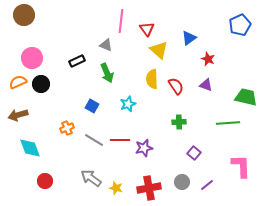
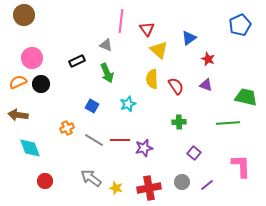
brown arrow: rotated 24 degrees clockwise
